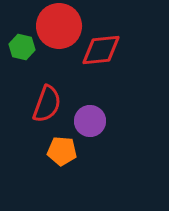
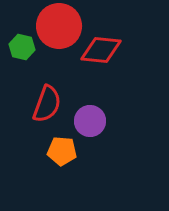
red diamond: rotated 12 degrees clockwise
